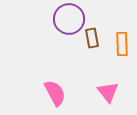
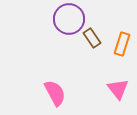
brown rectangle: rotated 24 degrees counterclockwise
orange rectangle: rotated 20 degrees clockwise
pink triangle: moved 10 px right, 3 px up
